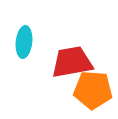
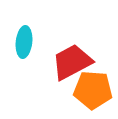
red trapezoid: rotated 18 degrees counterclockwise
